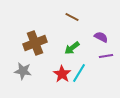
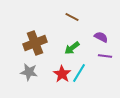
purple line: moved 1 px left; rotated 16 degrees clockwise
gray star: moved 6 px right, 1 px down
